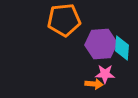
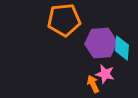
purple hexagon: moved 1 px up
pink star: rotated 12 degrees clockwise
orange arrow: moved 1 px left; rotated 120 degrees counterclockwise
